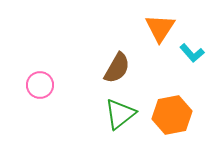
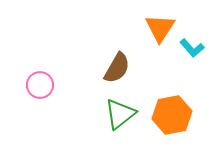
cyan L-shape: moved 5 px up
